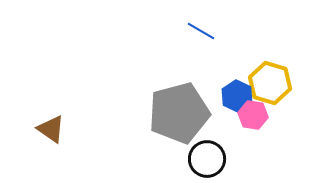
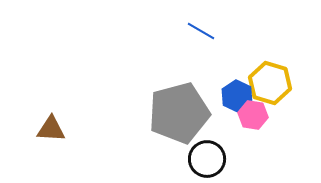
brown triangle: rotated 32 degrees counterclockwise
